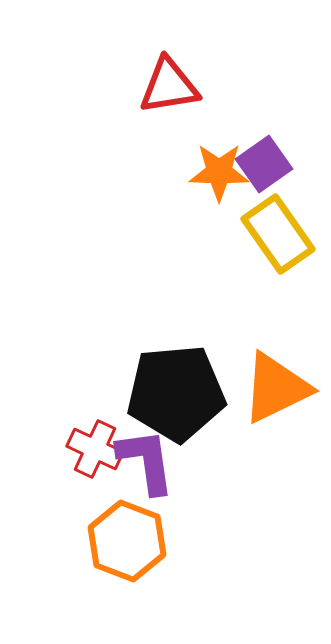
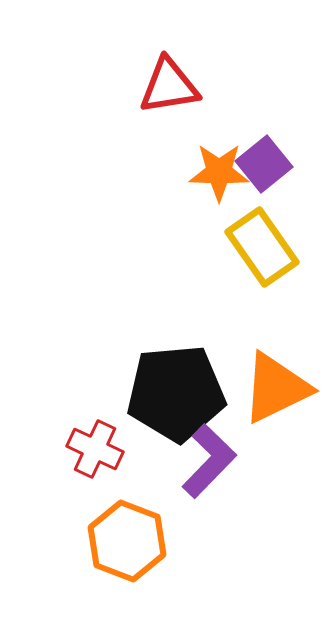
purple square: rotated 4 degrees counterclockwise
yellow rectangle: moved 16 px left, 13 px down
purple L-shape: moved 63 px right; rotated 52 degrees clockwise
